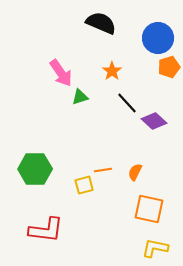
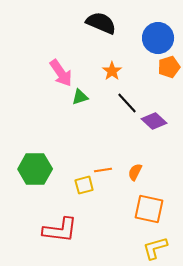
red L-shape: moved 14 px right
yellow L-shape: rotated 28 degrees counterclockwise
